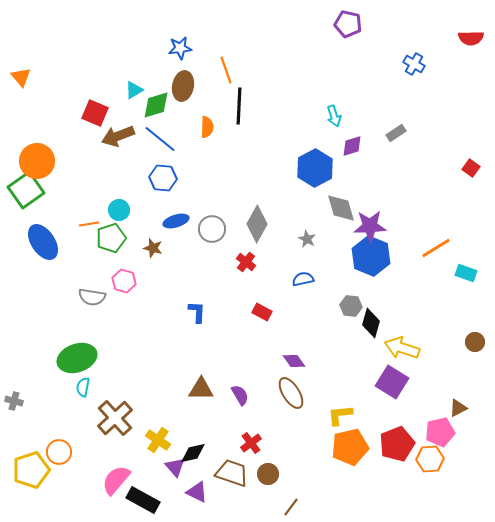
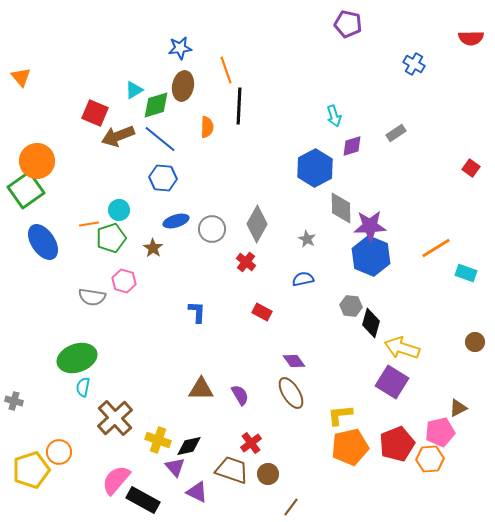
gray diamond at (341, 208): rotated 16 degrees clockwise
brown star at (153, 248): rotated 18 degrees clockwise
yellow cross at (158, 440): rotated 15 degrees counterclockwise
black diamond at (193, 453): moved 4 px left, 7 px up
brown trapezoid at (232, 473): moved 3 px up
